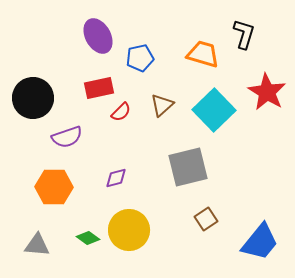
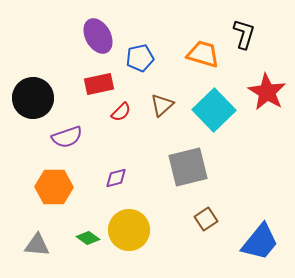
red rectangle: moved 4 px up
